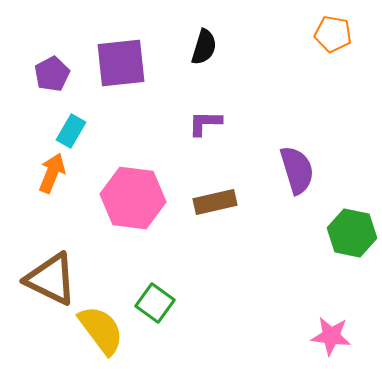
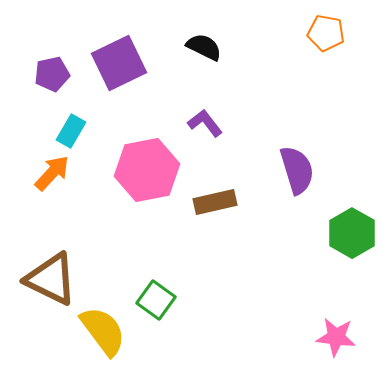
orange pentagon: moved 7 px left, 1 px up
black semicircle: rotated 81 degrees counterclockwise
purple square: moved 2 px left; rotated 20 degrees counterclockwise
purple pentagon: rotated 16 degrees clockwise
purple L-shape: rotated 51 degrees clockwise
orange arrow: rotated 21 degrees clockwise
pink hexagon: moved 14 px right, 28 px up; rotated 18 degrees counterclockwise
green hexagon: rotated 18 degrees clockwise
green square: moved 1 px right, 3 px up
yellow semicircle: moved 2 px right, 1 px down
pink star: moved 5 px right, 1 px down
